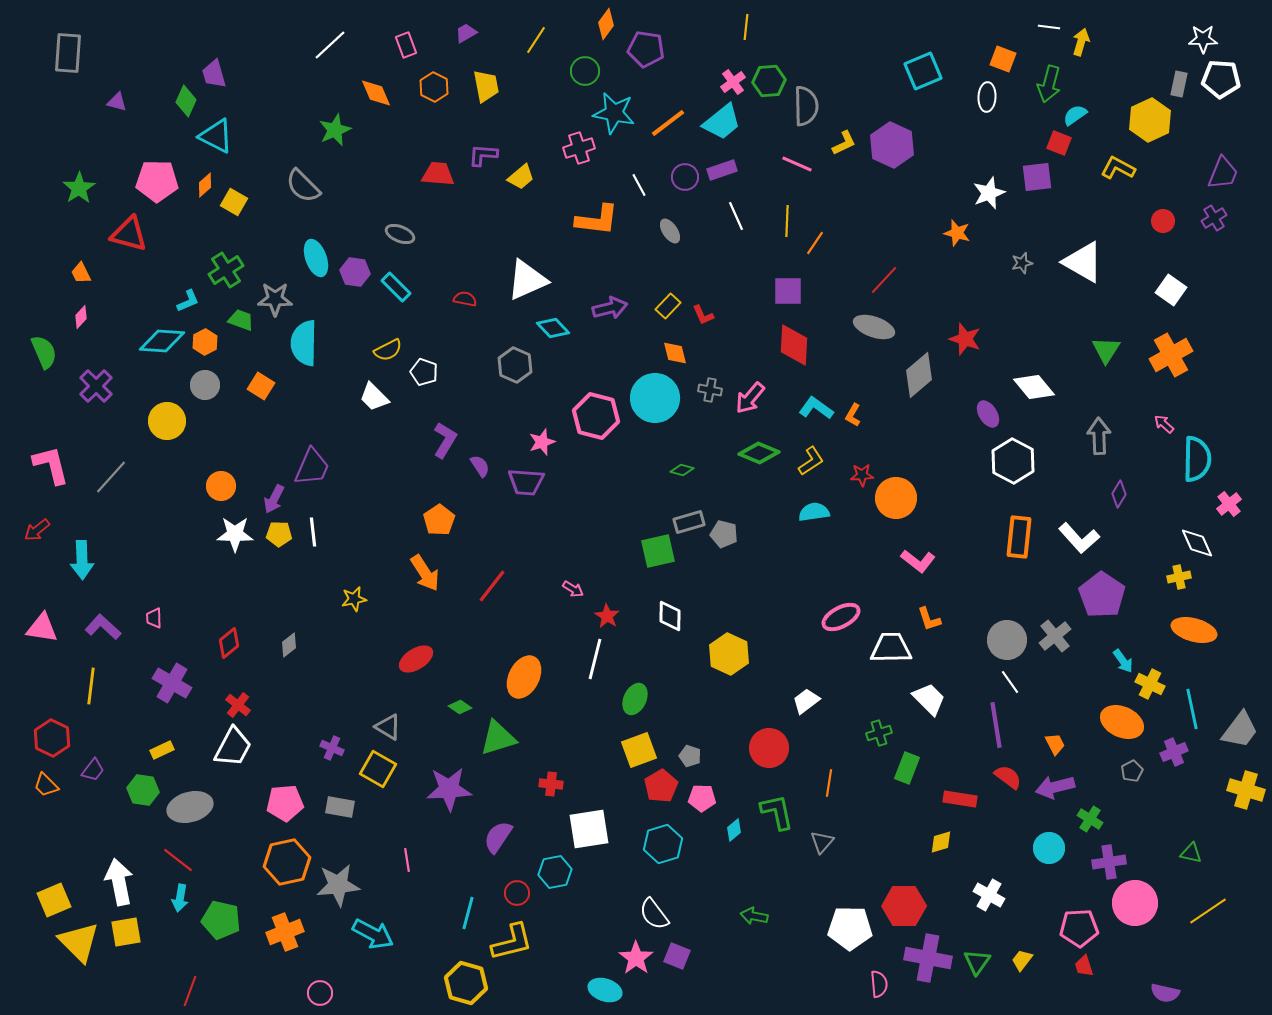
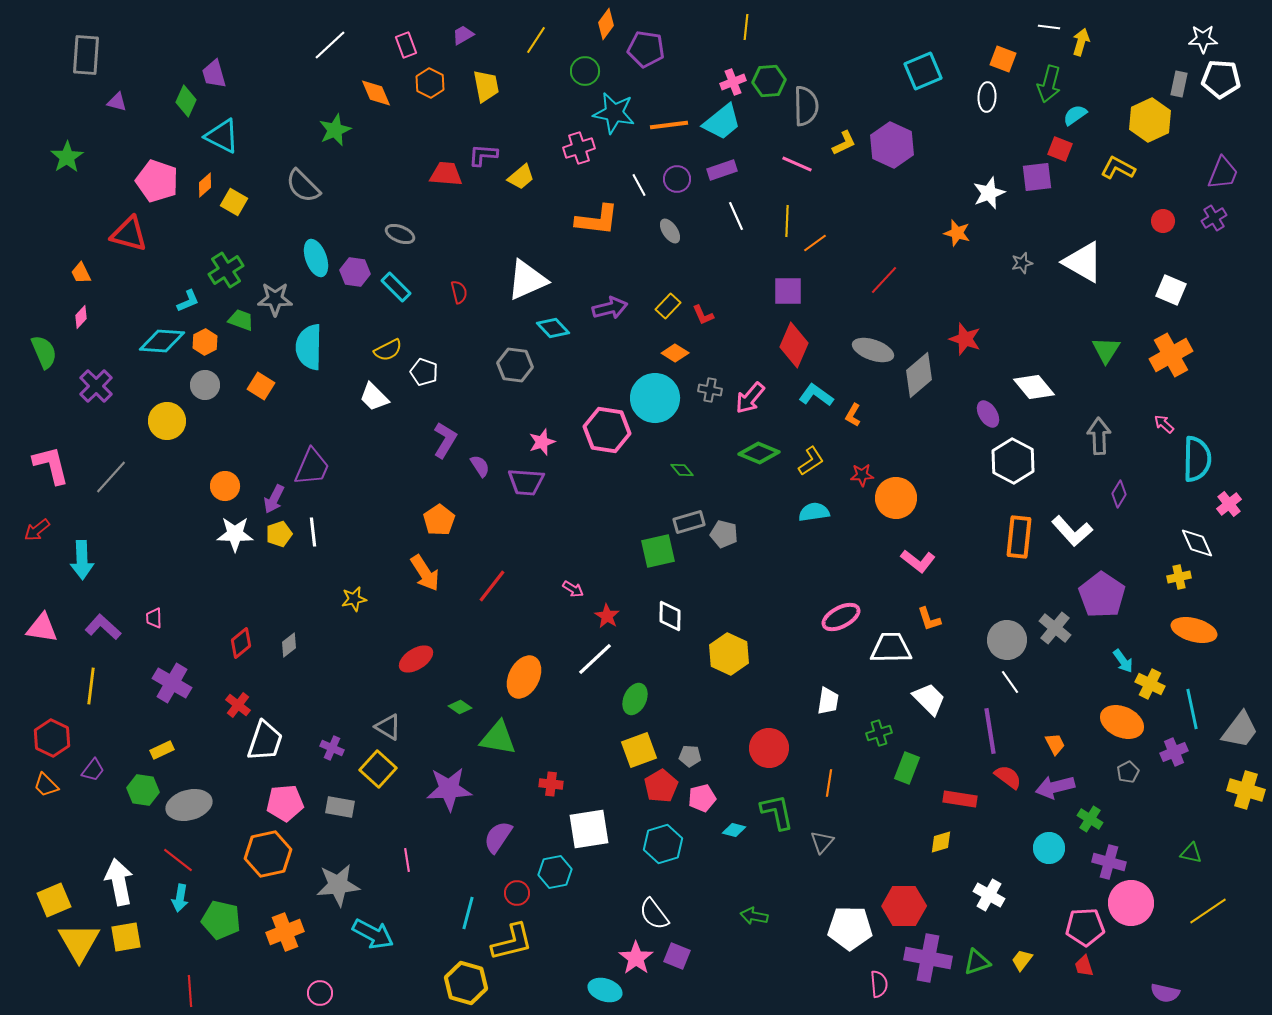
purple trapezoid at (466, 33): moved 3 px left, 2 px down
gray rectangle at (68, 53): moved 18 px right, 2 px down
pink cross at (733, 82): rotated 15 degrees clockwise
orange hexagon at (434, 87): moved 4 px left, 4 px up
orange line at (668, 123): moved 1 px right, 2 px down; rotated 30 degrees clockwise
cyan triangle at (216, 136): moved 6 px right
red square at (1059, 143): moved 1 px right, 6 px down
red trapezoid at (438, 174): moved 8 px right
purple circle at (685, 177): moved 8 px left, 2 px down
pink pentagon at (157, 181): rotated 18 degrees clockwise
green star at (79, 188): moved 12 px left, 31 px up
orange line at (815, 243): rotated 20 degrees clockwise
white square at (1171, 290): rotated 12 degrees counterclockwise
red semicircle at (465, 299): moved 6 px left, 7 px up; rotated 65 degrees clockwise
gray ellipse at (874, 327): moved 1 px left, 23 px down
cyan semicircle at (304, 343): moved 5 px right, 4 px down
red diamond at (794, 345): rotated 21 degrees clockwise
orange diamond at (675, 353): rotated 44 degrees counterclockwise
gray hexagon at (515, 365): rotated 16 degrees counterclockwise
cyan L-shape at (816, 408): moved 13 px up
pink hexagon at (596, 416): moved 11 px right, 14 px down; rotated 6 degrees counterclockwise
green diamond at (682, 470): rotated 35 degrees clockwise
orange circle at (221, 486): moved 4 px right
yellow pentagon at (279, 534): rotated 20 degrees counterclockwise
white L-shape at (1079, 538): moved 7 px left, 7 px up
gray cross at (1055, 636): moved 8 px up; rotated 12 degrees counterclockwise
red diamond at (229, 643): moved 12 px right
white line at (595, 659): rotated 33 degrees clockwise
white trapezoid at (806, 701): moved 22 px right; rotated 136 degrees clockwise
purple line at (996, 725): moved 6 px left, 6 px down
green triangle at (498, 738): rotated 27 degrees clockwise
white trapezoid at (233, 747): moved 32 px right, 6 px up; rotated 9 degrees counterclockwise
gray pentagon at (690, 756): rotated 15 degrees counterclockwise
yellow square at (378, 769): rotated 12 degrees clockwise
gray pentagon at (1132, 771): moved 4 px left, 1 px down
pink pentagon at (702, 798): rotated 16 degrees counterclockwise
gray ellipse at (190, 807): moved 1 px left, 2 px up
cyan diamond at (734, 830): rotated 55 degrees clockwise
orange hexagon at (287, 862): moved 19 px left, 8 px up
purple cross at (1109, 862): rotated 24 degrees clockwise
pink circle at (1135, 903): moved 4 px left
pink pentagon at (1079, 928): moved 6 px right, 1 px up
yellow square at (126, 932): moved 5 px down
yellow triangle at (79, 942): rotated 15 degrees clockwise
green triangle at (977, 962): rotated 36 degrees clockwise
red line at (190, 991): rotated 24 degrees counterclockwise
